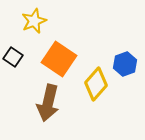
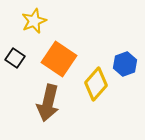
black square: moved 2 px right, 1 px down
